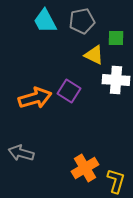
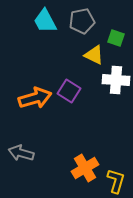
green square: rotated 18 degrees clockwise
